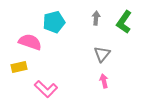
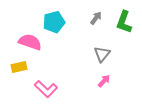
gray arrow: rotated 32 degrees clockwise
green L-shape: rotated 15 degrees counterclockwise
pink arrow: rotated 56 degrees clockwise
